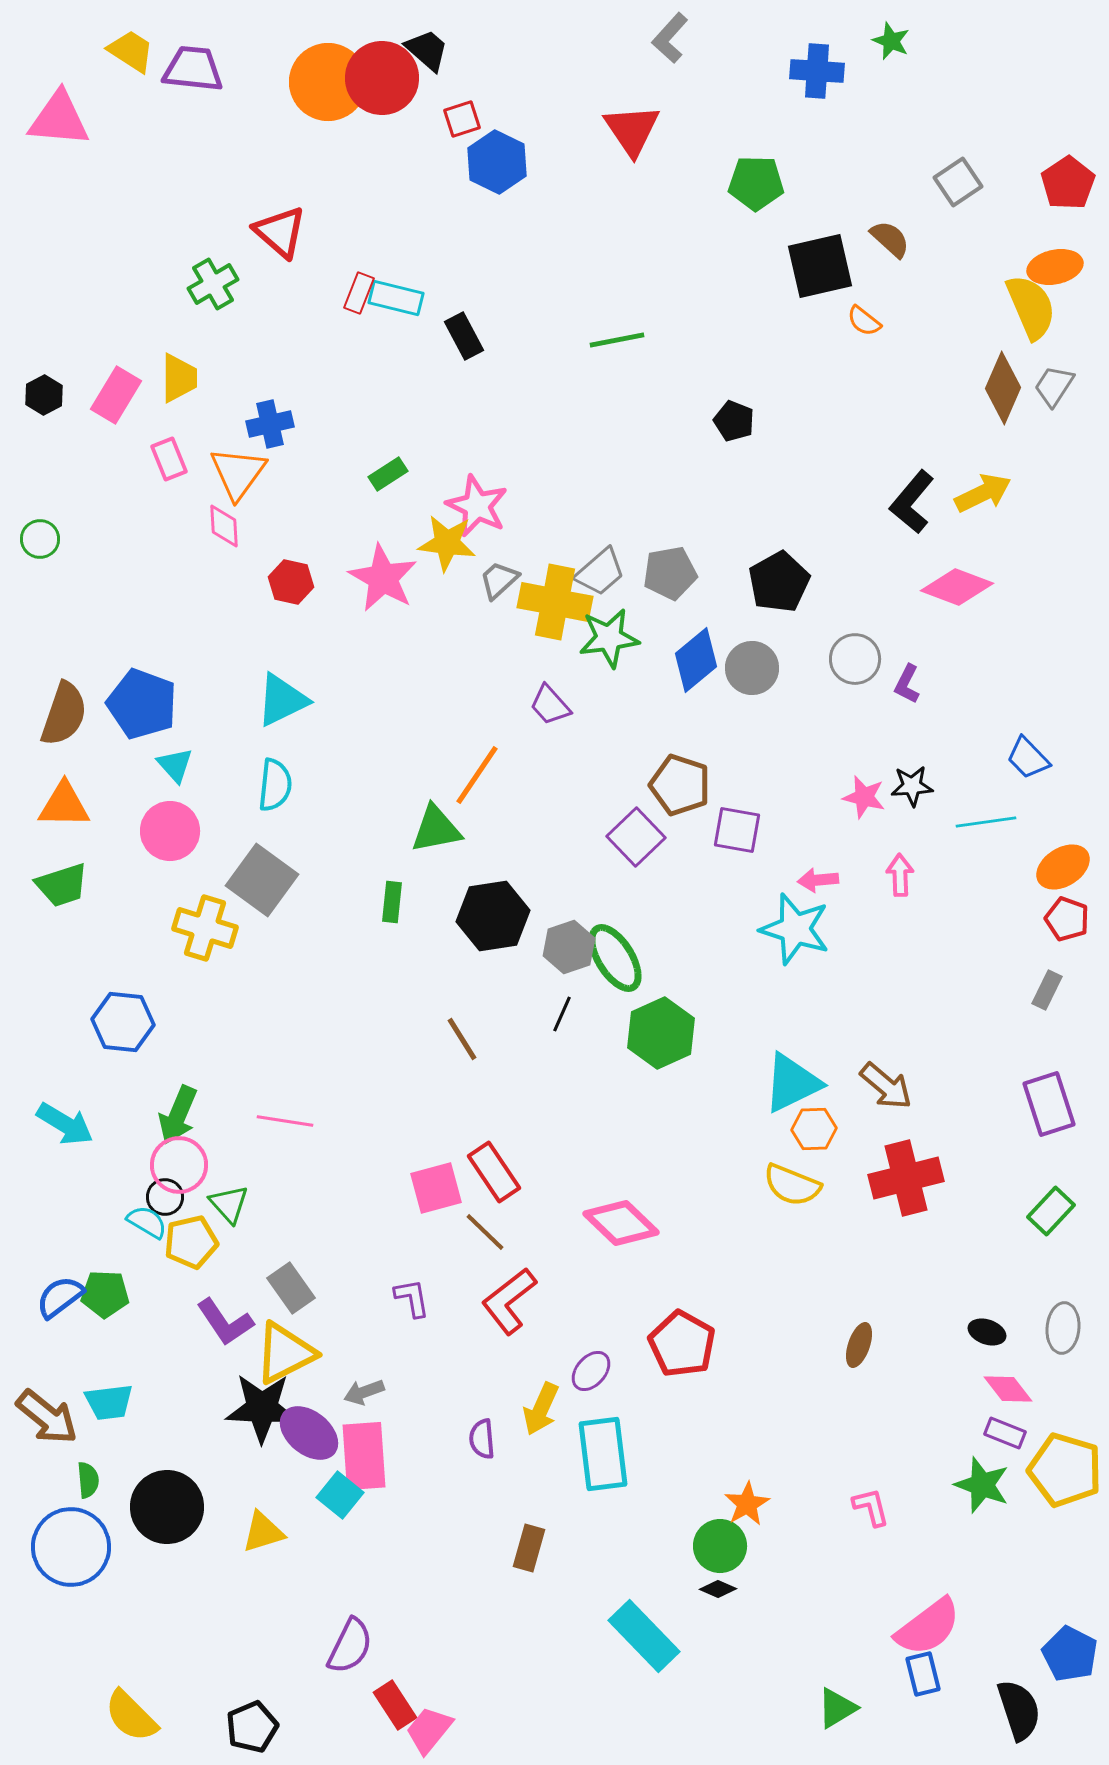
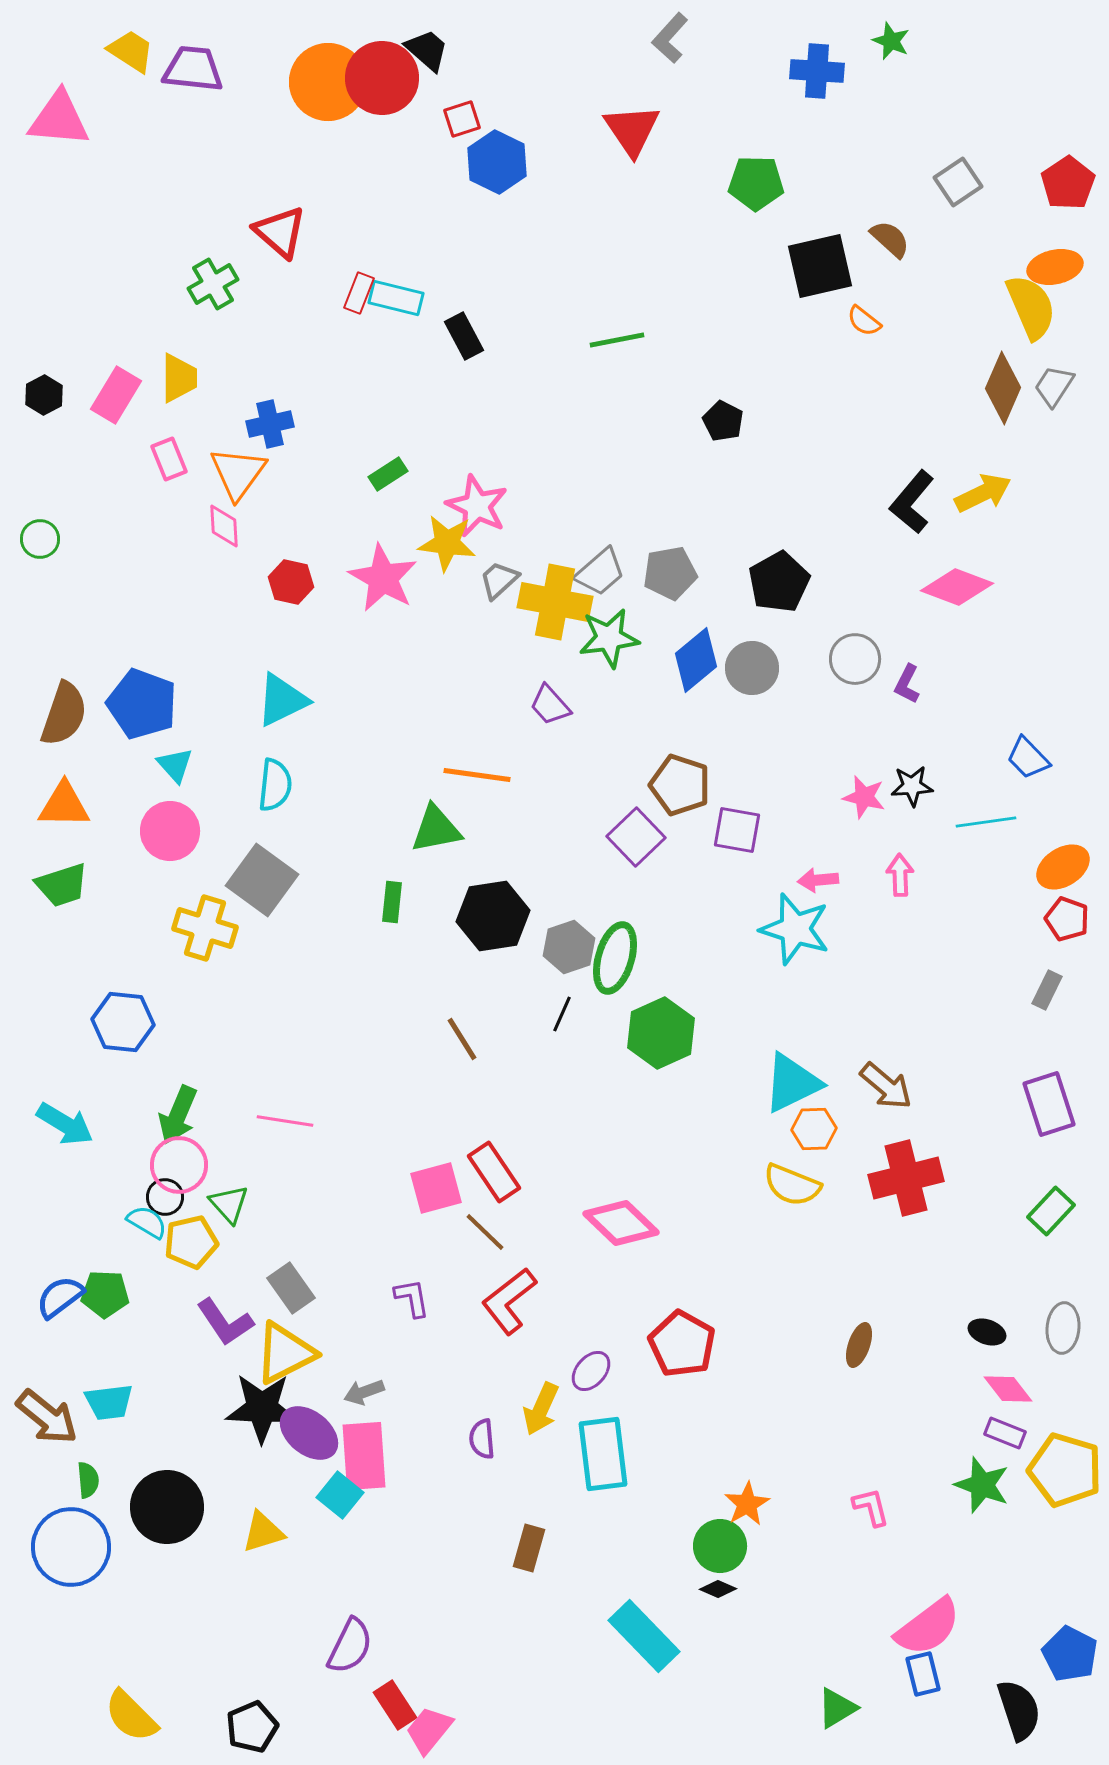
black pentagon at (734, 421): moved 11 px left; rotated 6 degrees clockwise
orange line at (477, 775): rotated 64 degrees clockwise
green ellipse at (615, 958): rotated 48 degrees clockwise
